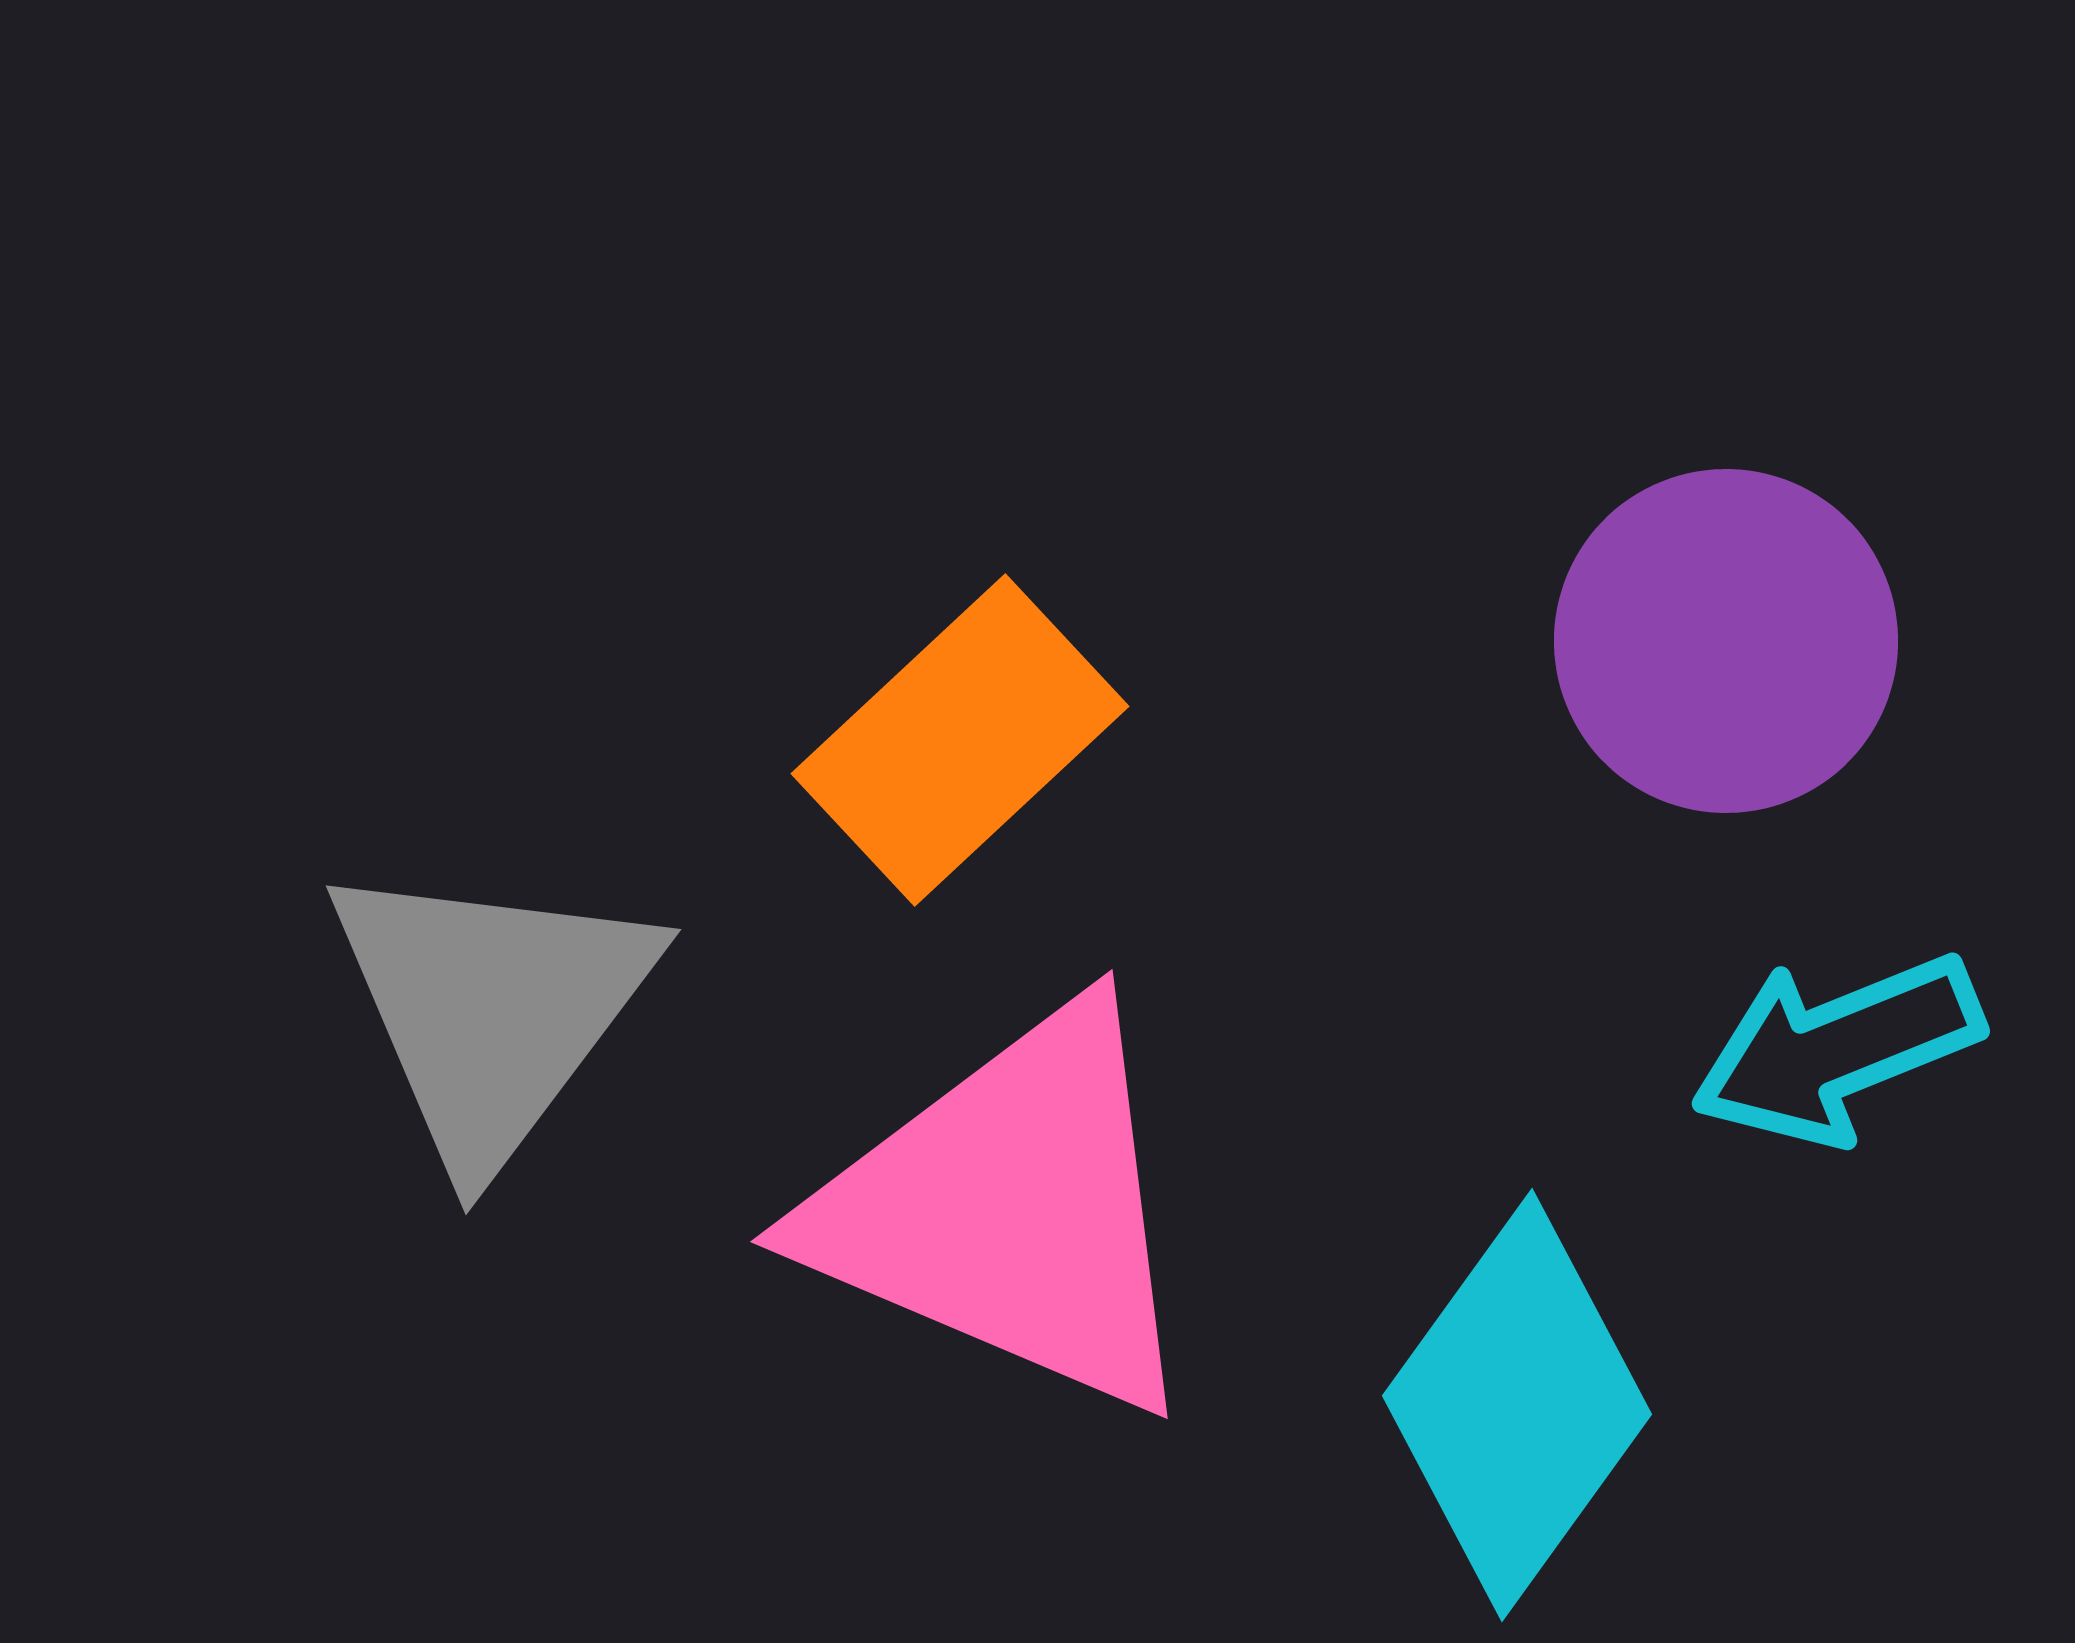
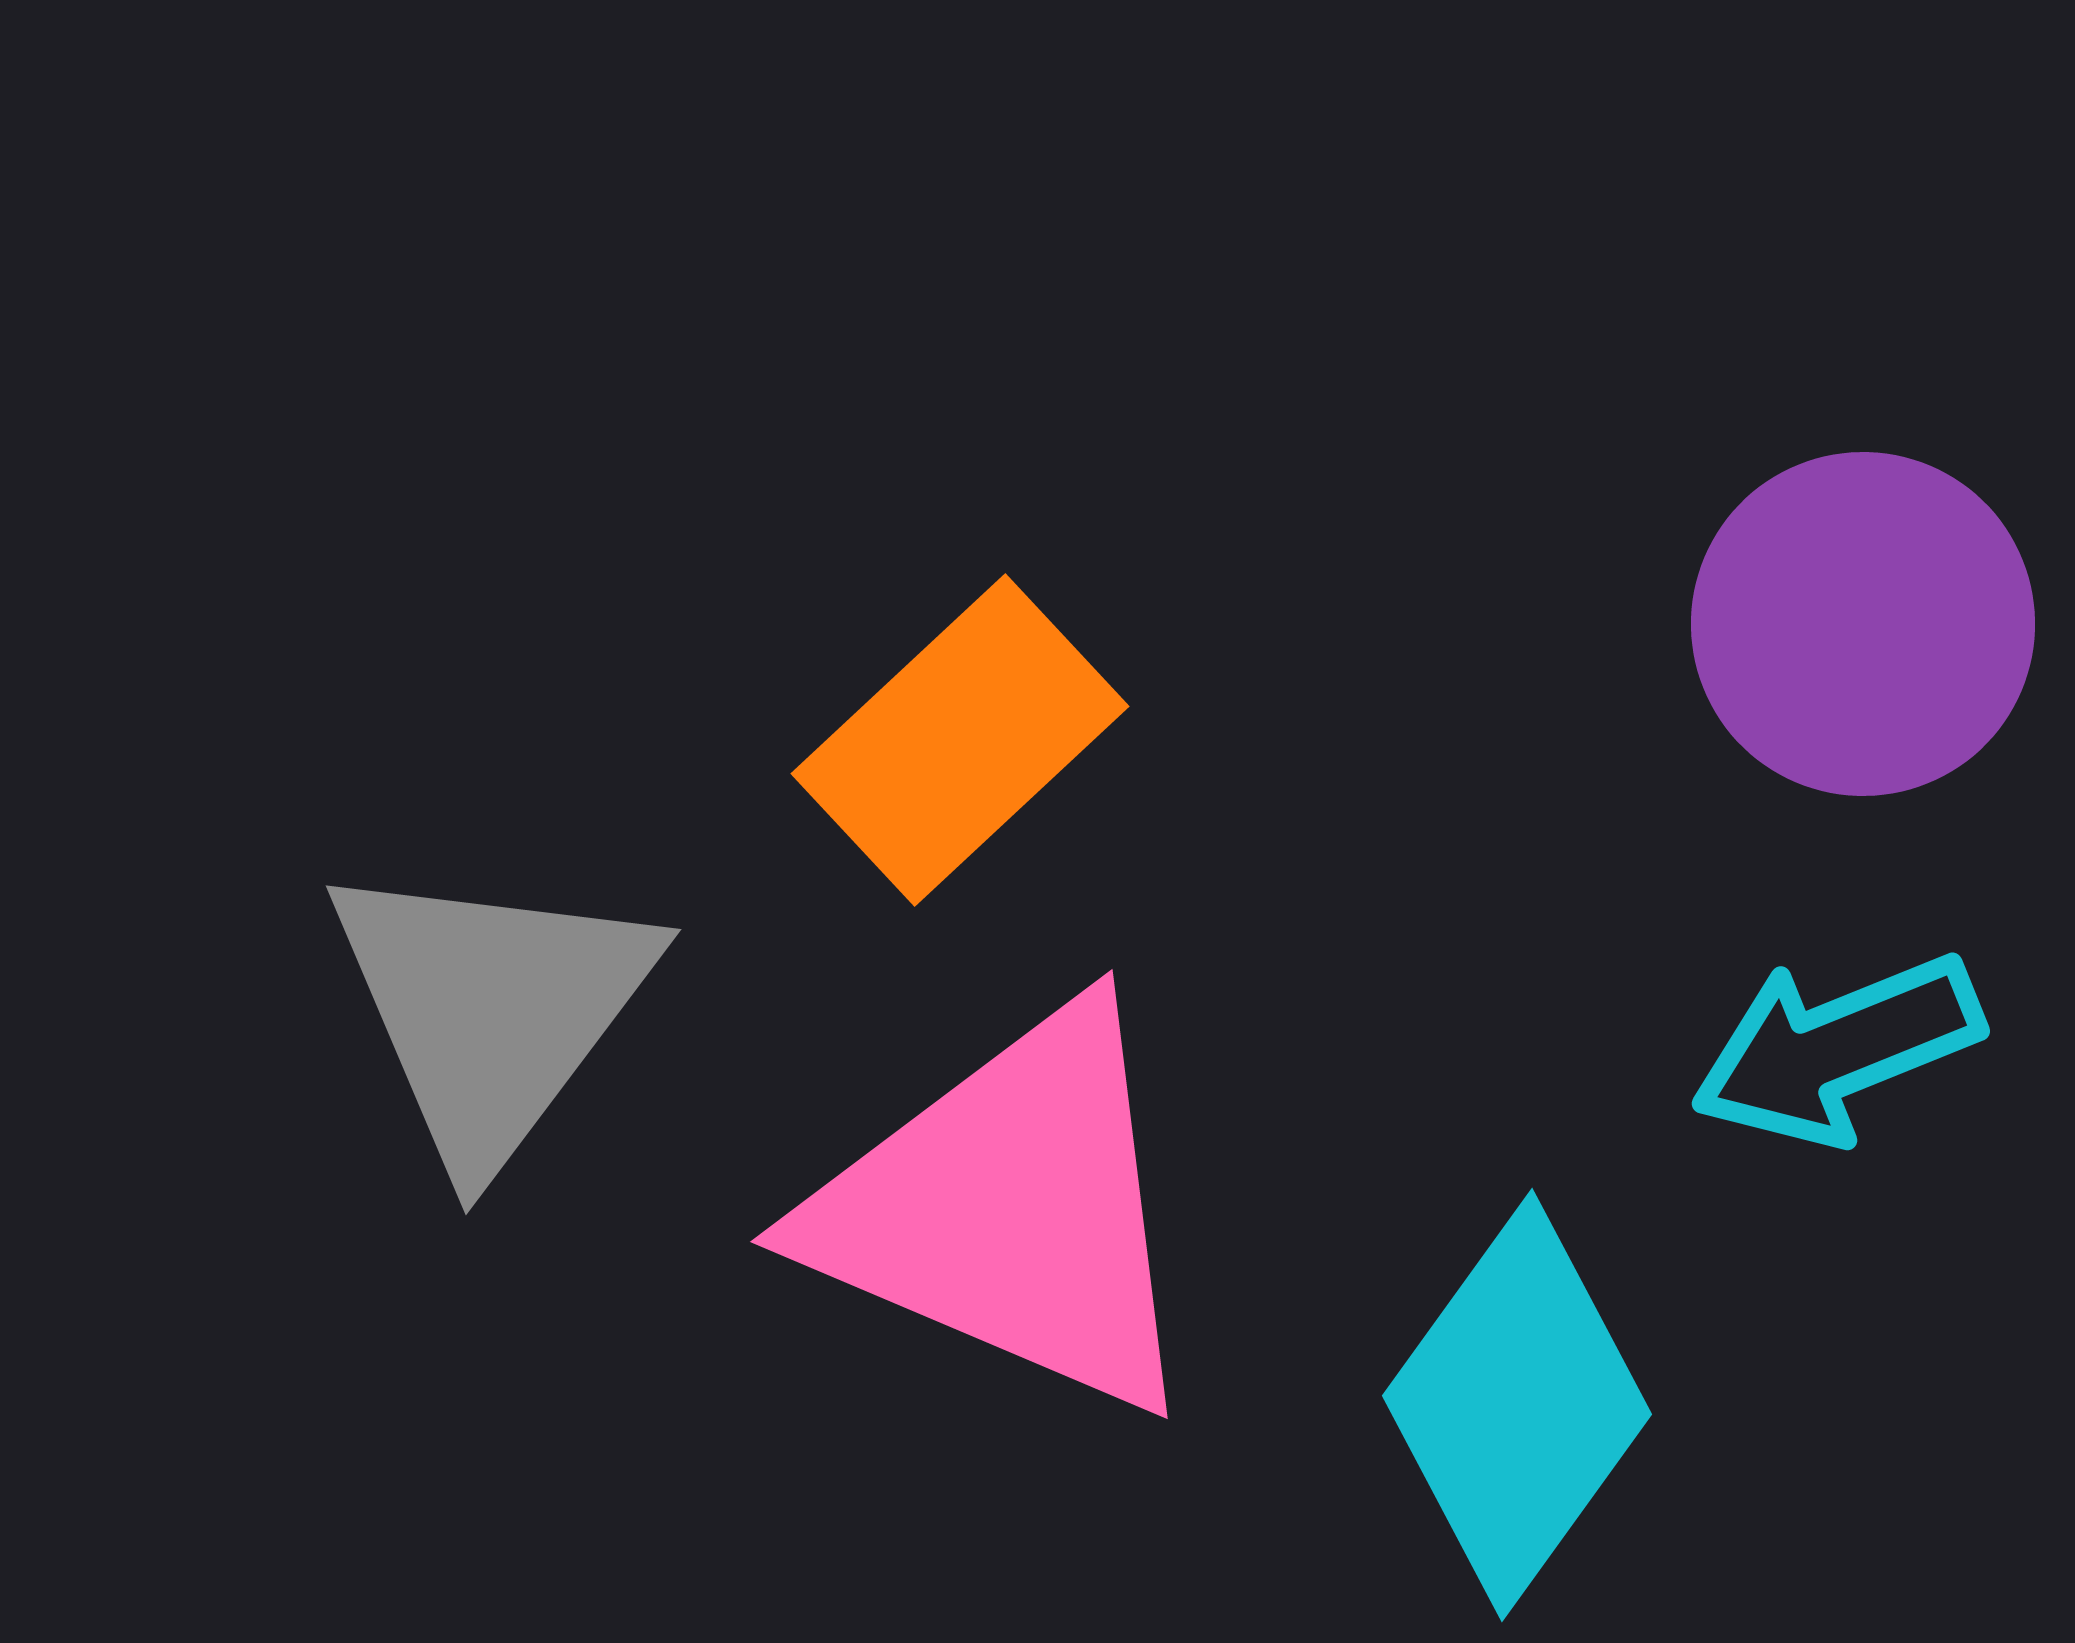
purple circle: moved 137 px right, 17 px up
